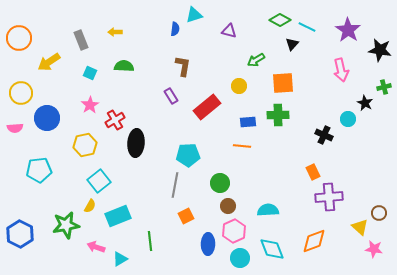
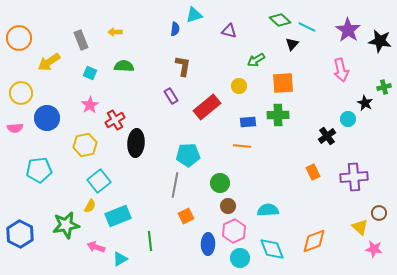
green diamond at (280, 20): rotated 15 degrees clockwise
black star at (380, 50): moved 9 px up
black cross at (324, 135): moved 3 px right, 1 px down; rotated 30 degrees clockwise
purple cross at (329, 197): moved 25 px right, 20 px up
